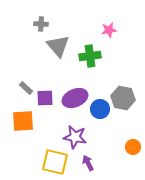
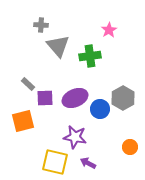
gray cross: moved 1 px down
pink star: rotated 21 degrees counterclockwise
gray rectangle: moved 2 px right, 4 px up
gray hexagon: rotated 20 degrees clockwise
orange square: rotated 10 degrees counterclockwise
orange circle: moved 3 px left
purple arrow: rotated 35 degrees counterclockwise
